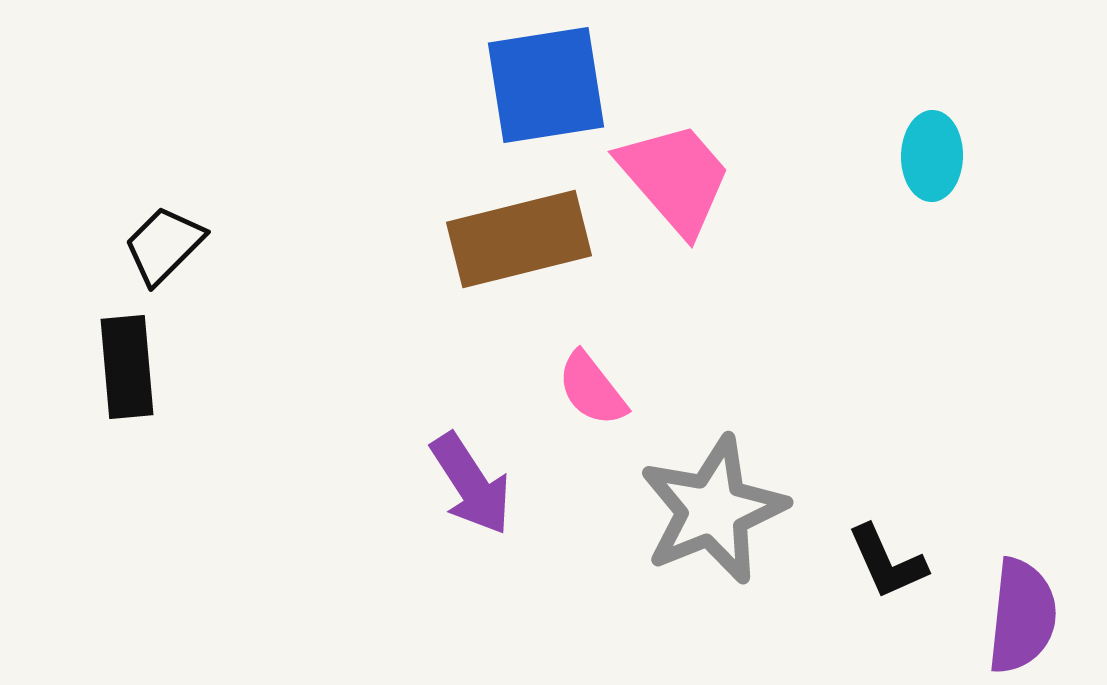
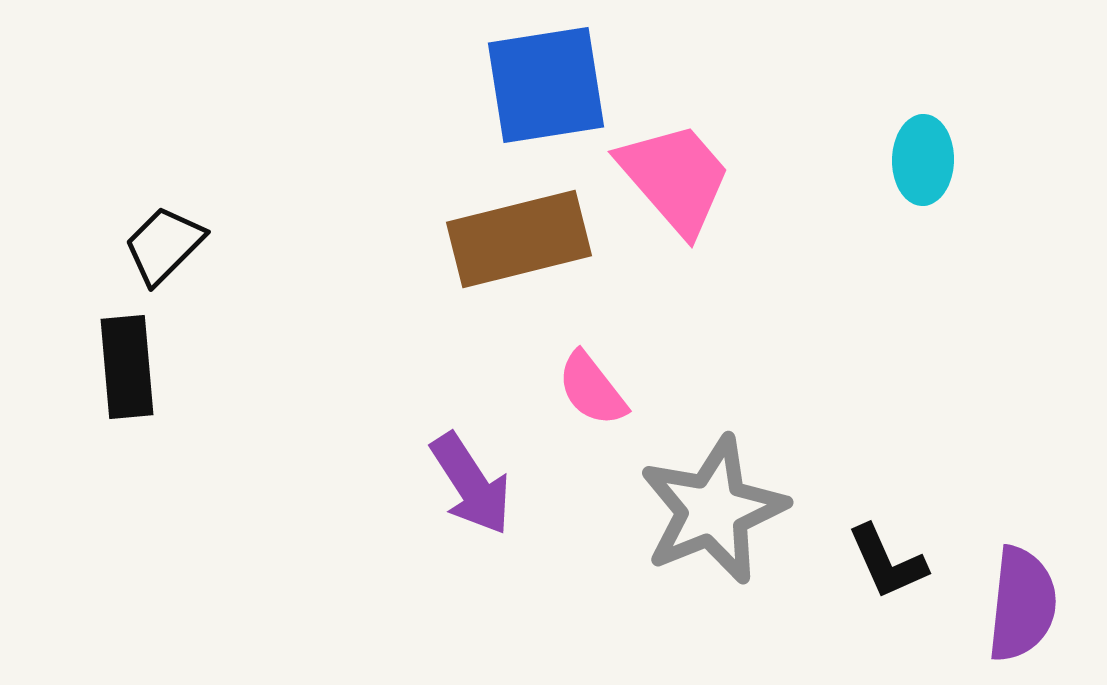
cyan ellipse: moved 9 px left, 4 px down
purple semicircle: moved 12 px up
